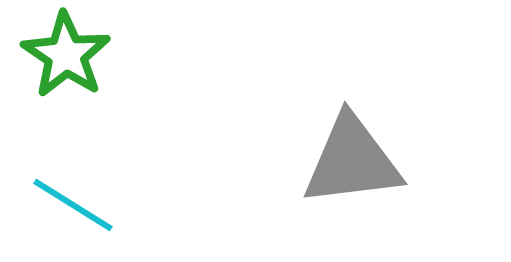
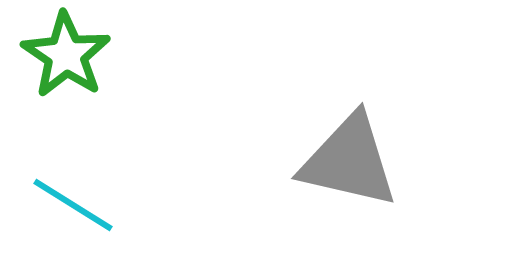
gray triangle: moved 3 px left; rotated 20 degrees clockwise
